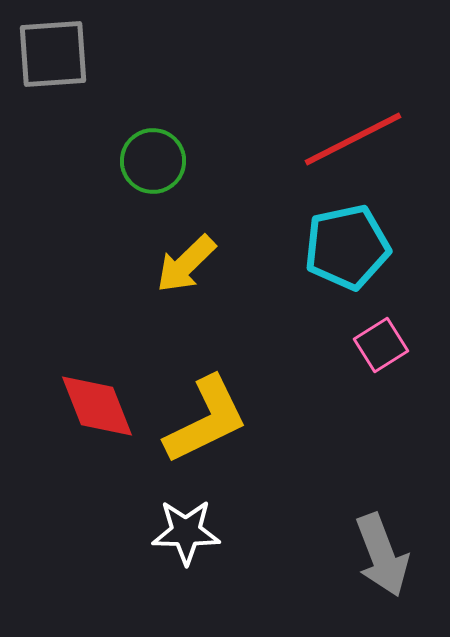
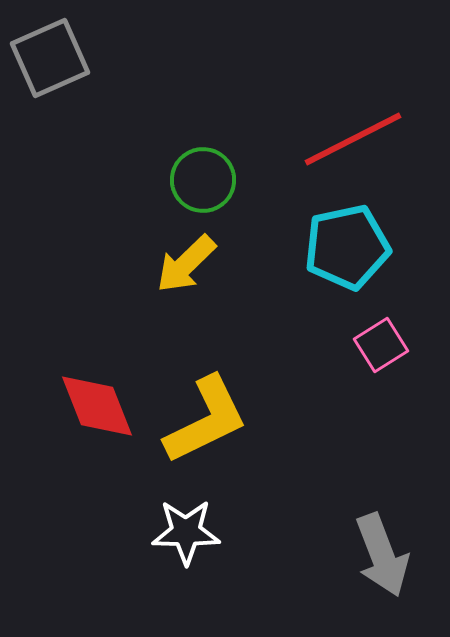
gray square: moved 3 px left, 4 px down; rotated 20 degrees counterclockwise
green circle: moved 50 px right, 19 px down
